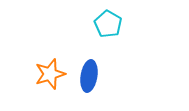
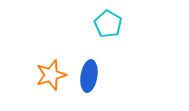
orange star: moved 1 px right, 1 px down
